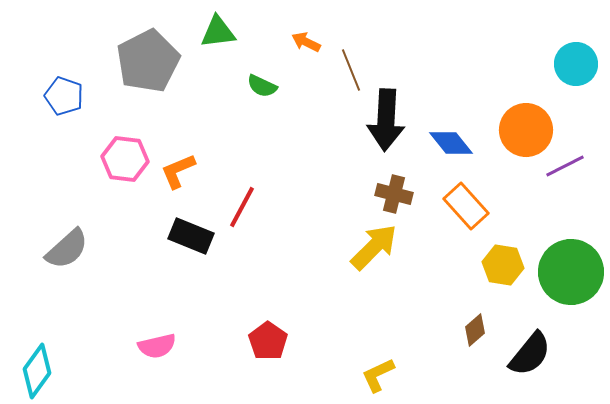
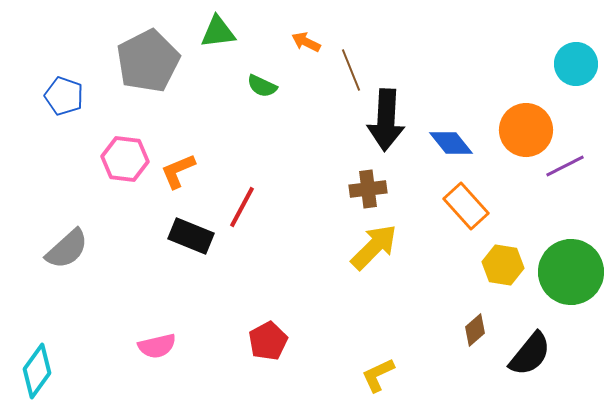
brown cross: moved 26 px left, 5 px up; rotated 21 degrees counterclockwise
red pentagon: rotated 9 degrees clockwise
